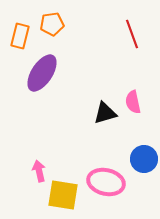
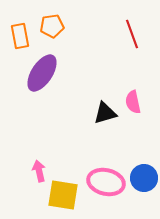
orange pentagon: moved 2 px down
orange rectangle: rotated 25 degrees counterclockwise
blue circle: moved 19 px down
